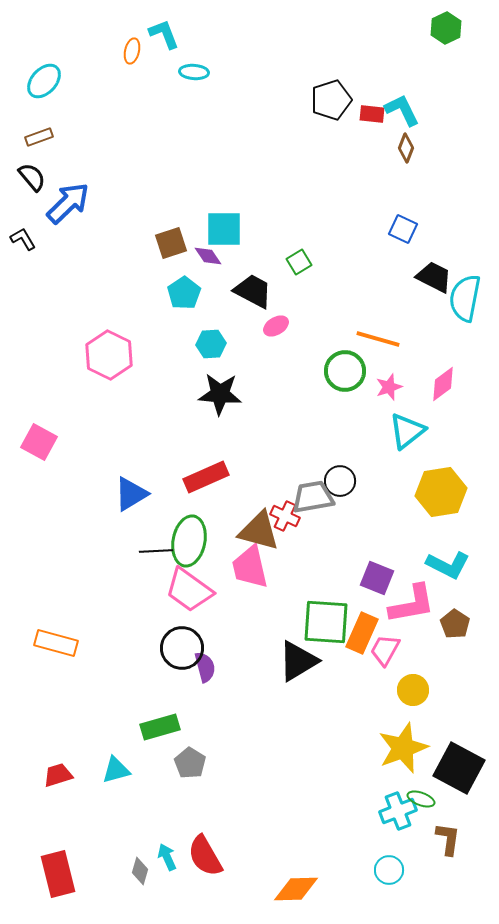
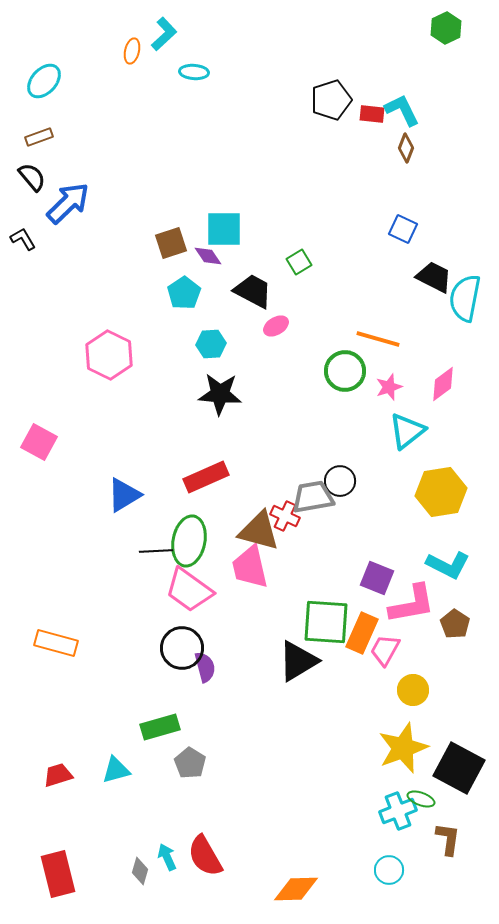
cyan L-shape at (164, 34): rotated 68 degrees clockwise
blue triangle at (131, 494): moved 7 px left, 1 px down
